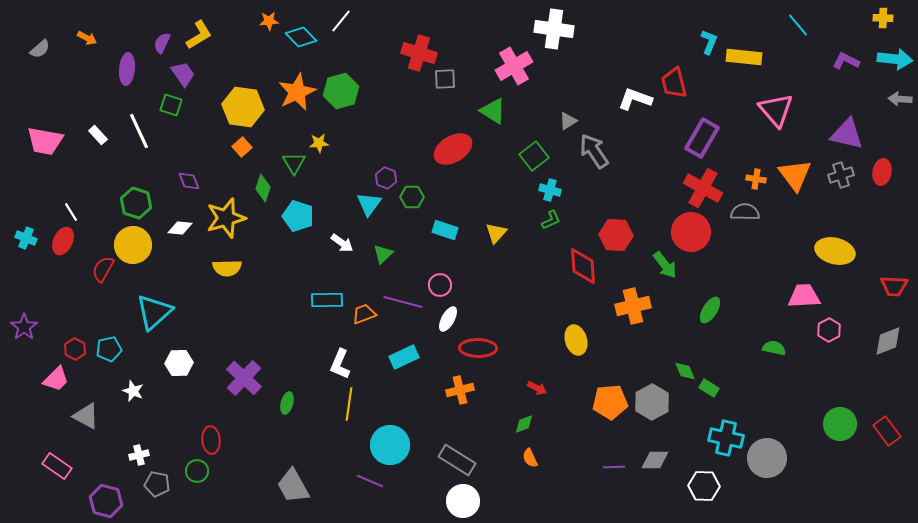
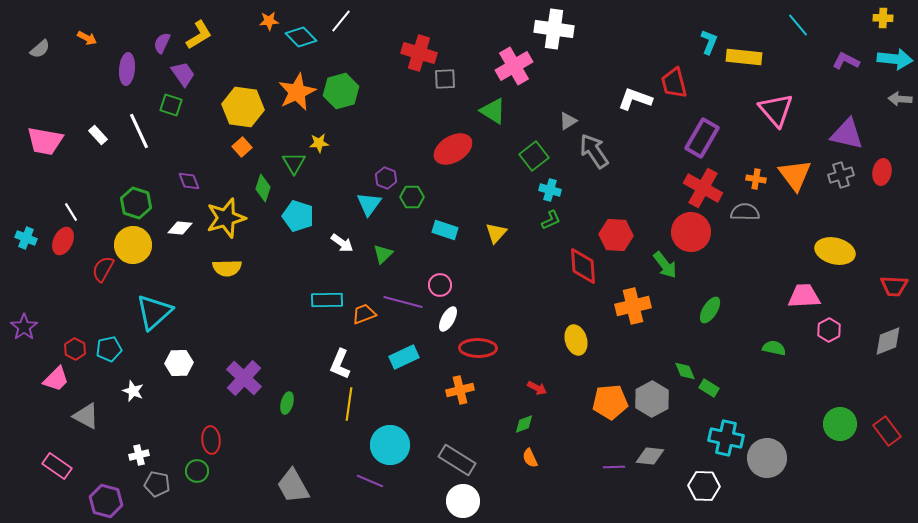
gray hexagon at (652, 402): moved 3 px up
gray diamond at (655, 460): moved 5 px left, 4 px up; rotated 8 degrees clockwise
